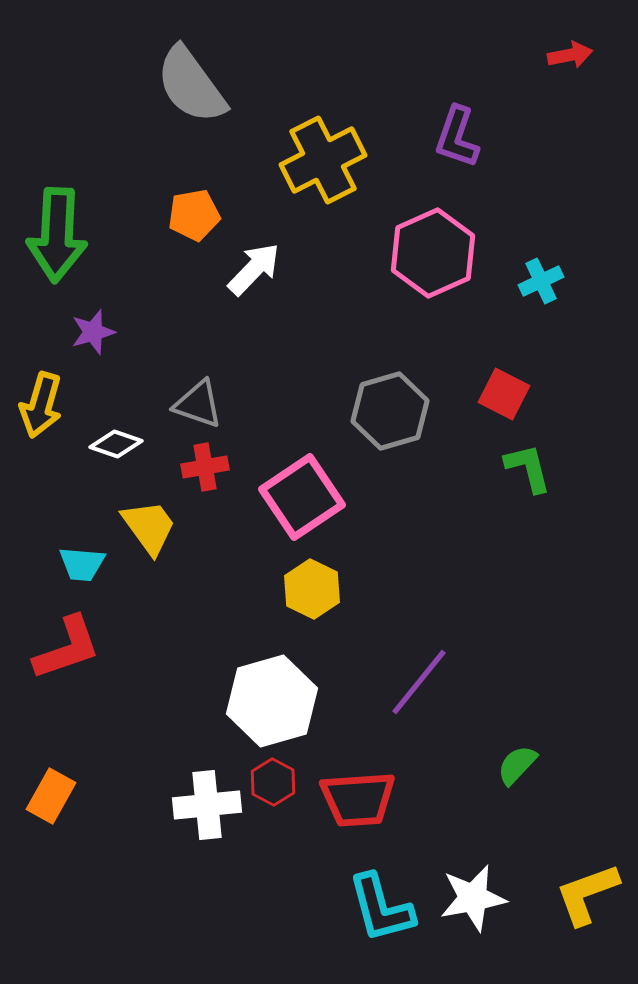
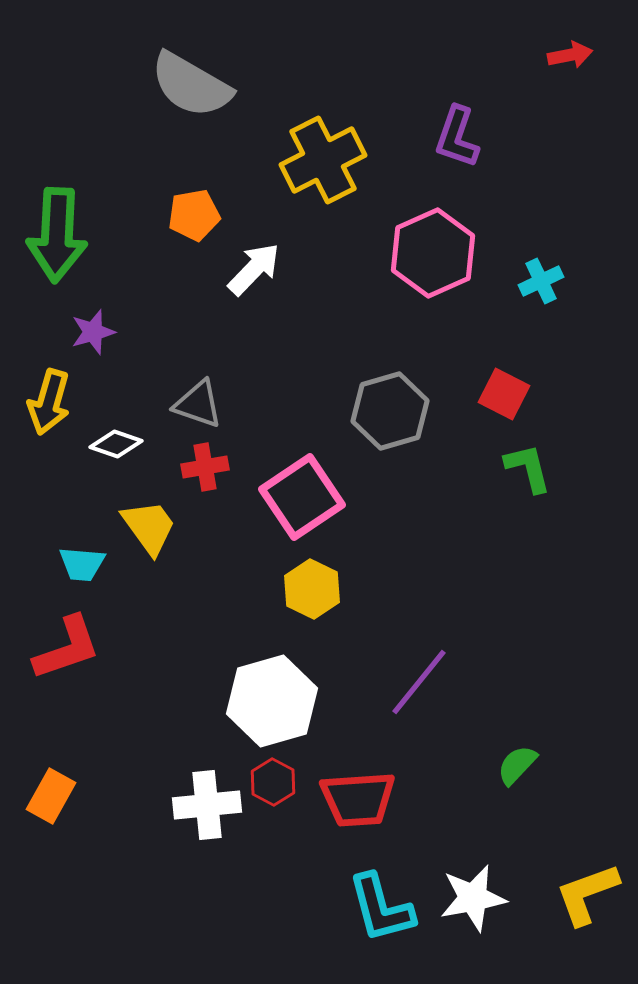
gray semicircle: rotated 24 degrees counterclockwise
yellow arrow: moved 8 px right, 3 px up
